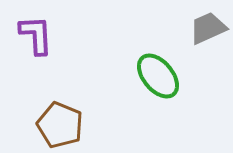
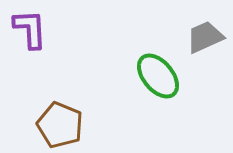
gray trapezoid: moved 3 px left, 9 px down
purple L-shape: moved 6 px left, 6 px up
